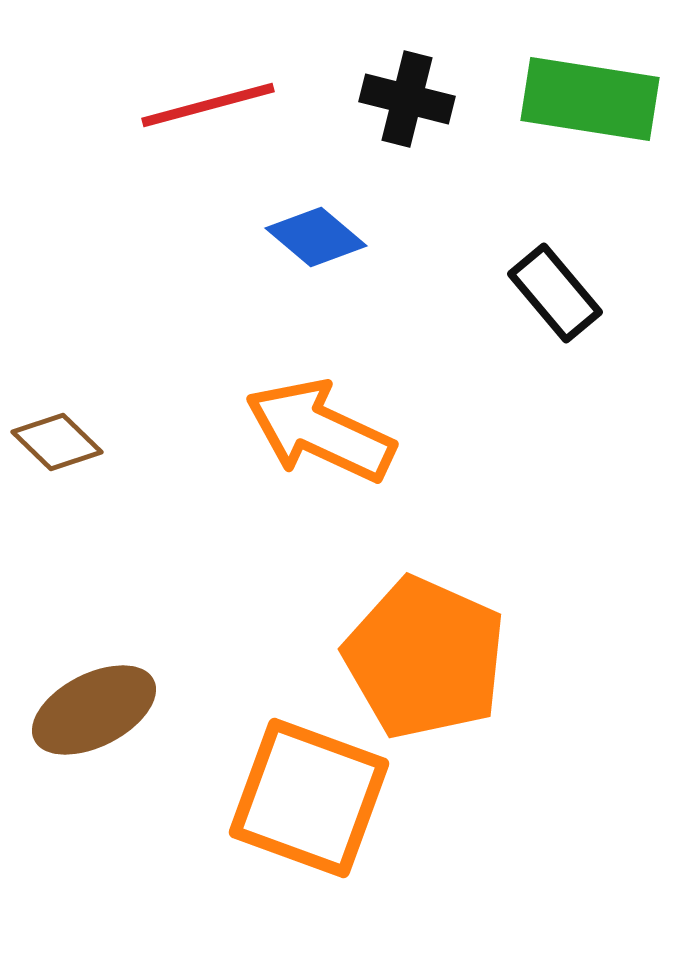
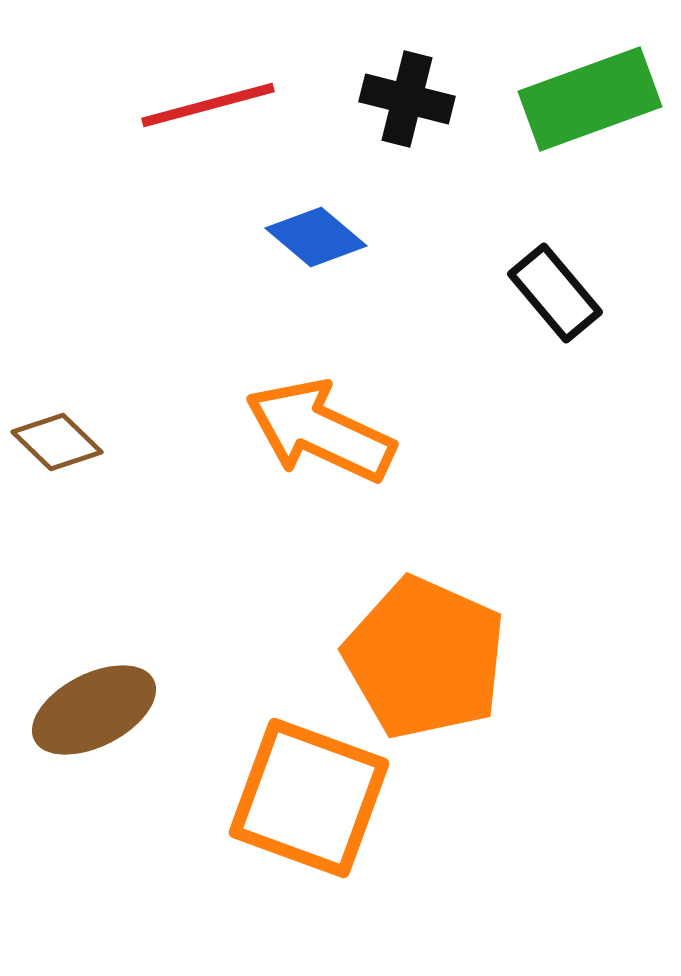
green rectangle: rotated 29 degrees counterclockwise
